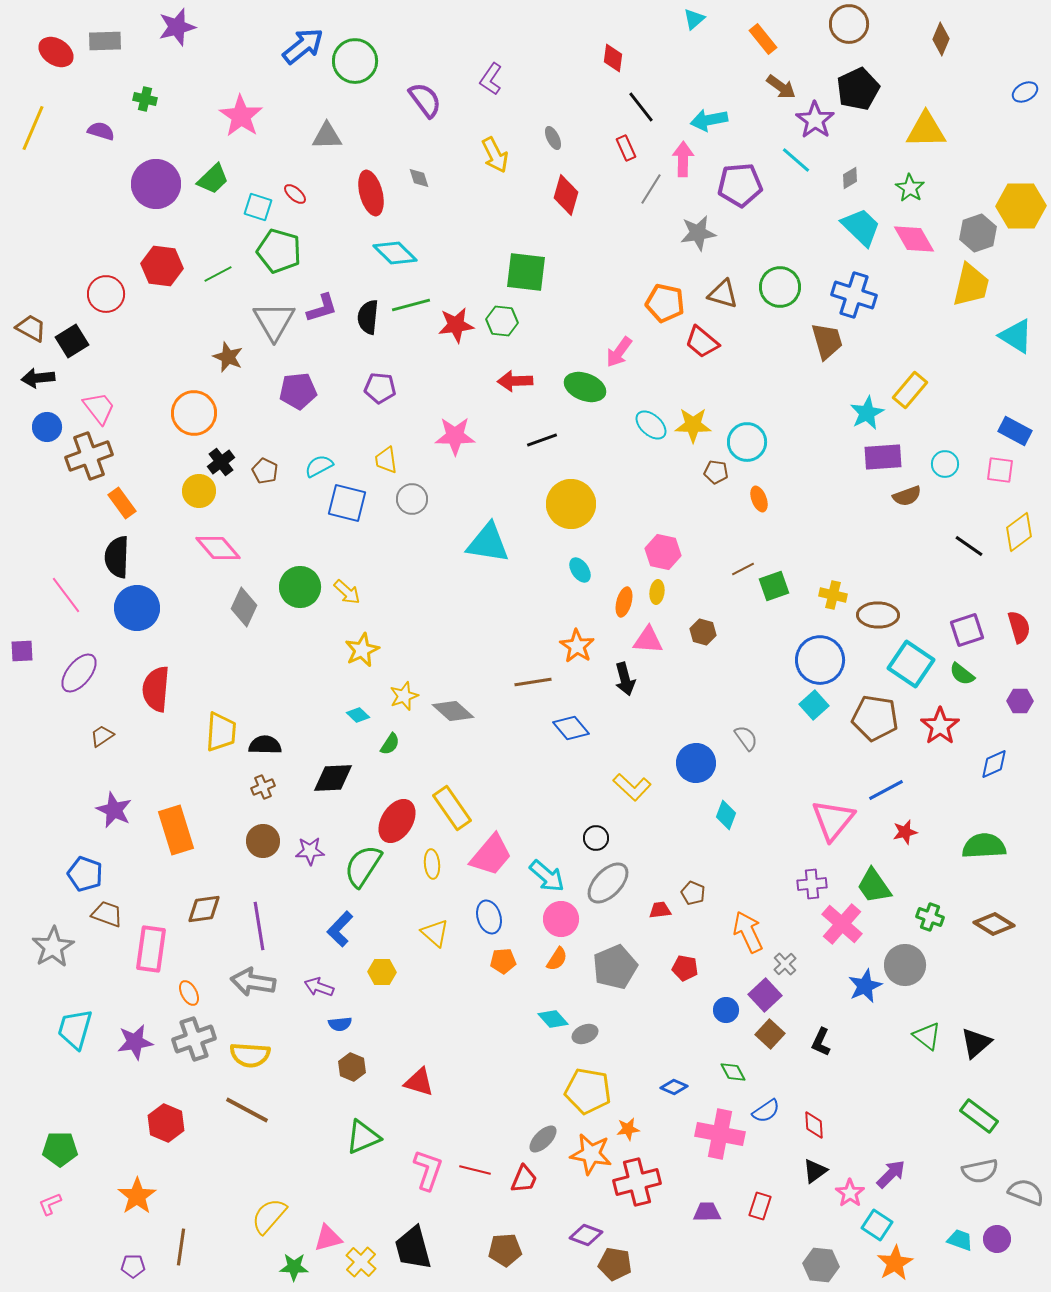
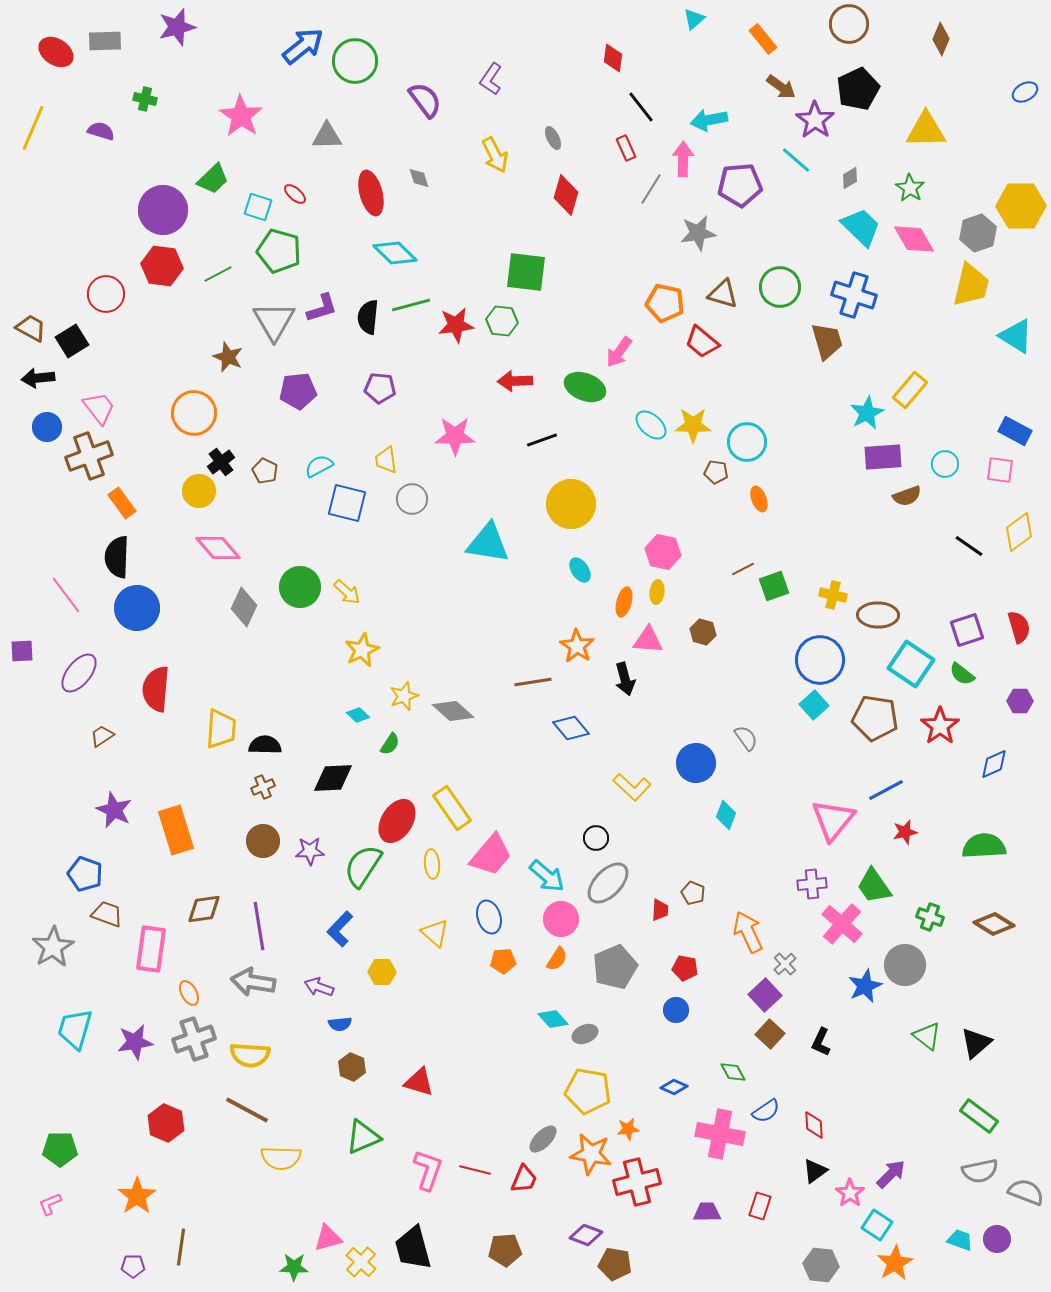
purple circle at (156, 184): moved 7 px right, 26 px down
yellow trapezoid at (221, 732): moved 3 px up
red trapezoid at (660, 910): rotated 100 degrees clockwise
blue circle at (726, 1010): moved 50 px left
yellow semicircle at (269, 1216): moved 12 px right, 58 px up; rotated 129 degrees counterclockwise
